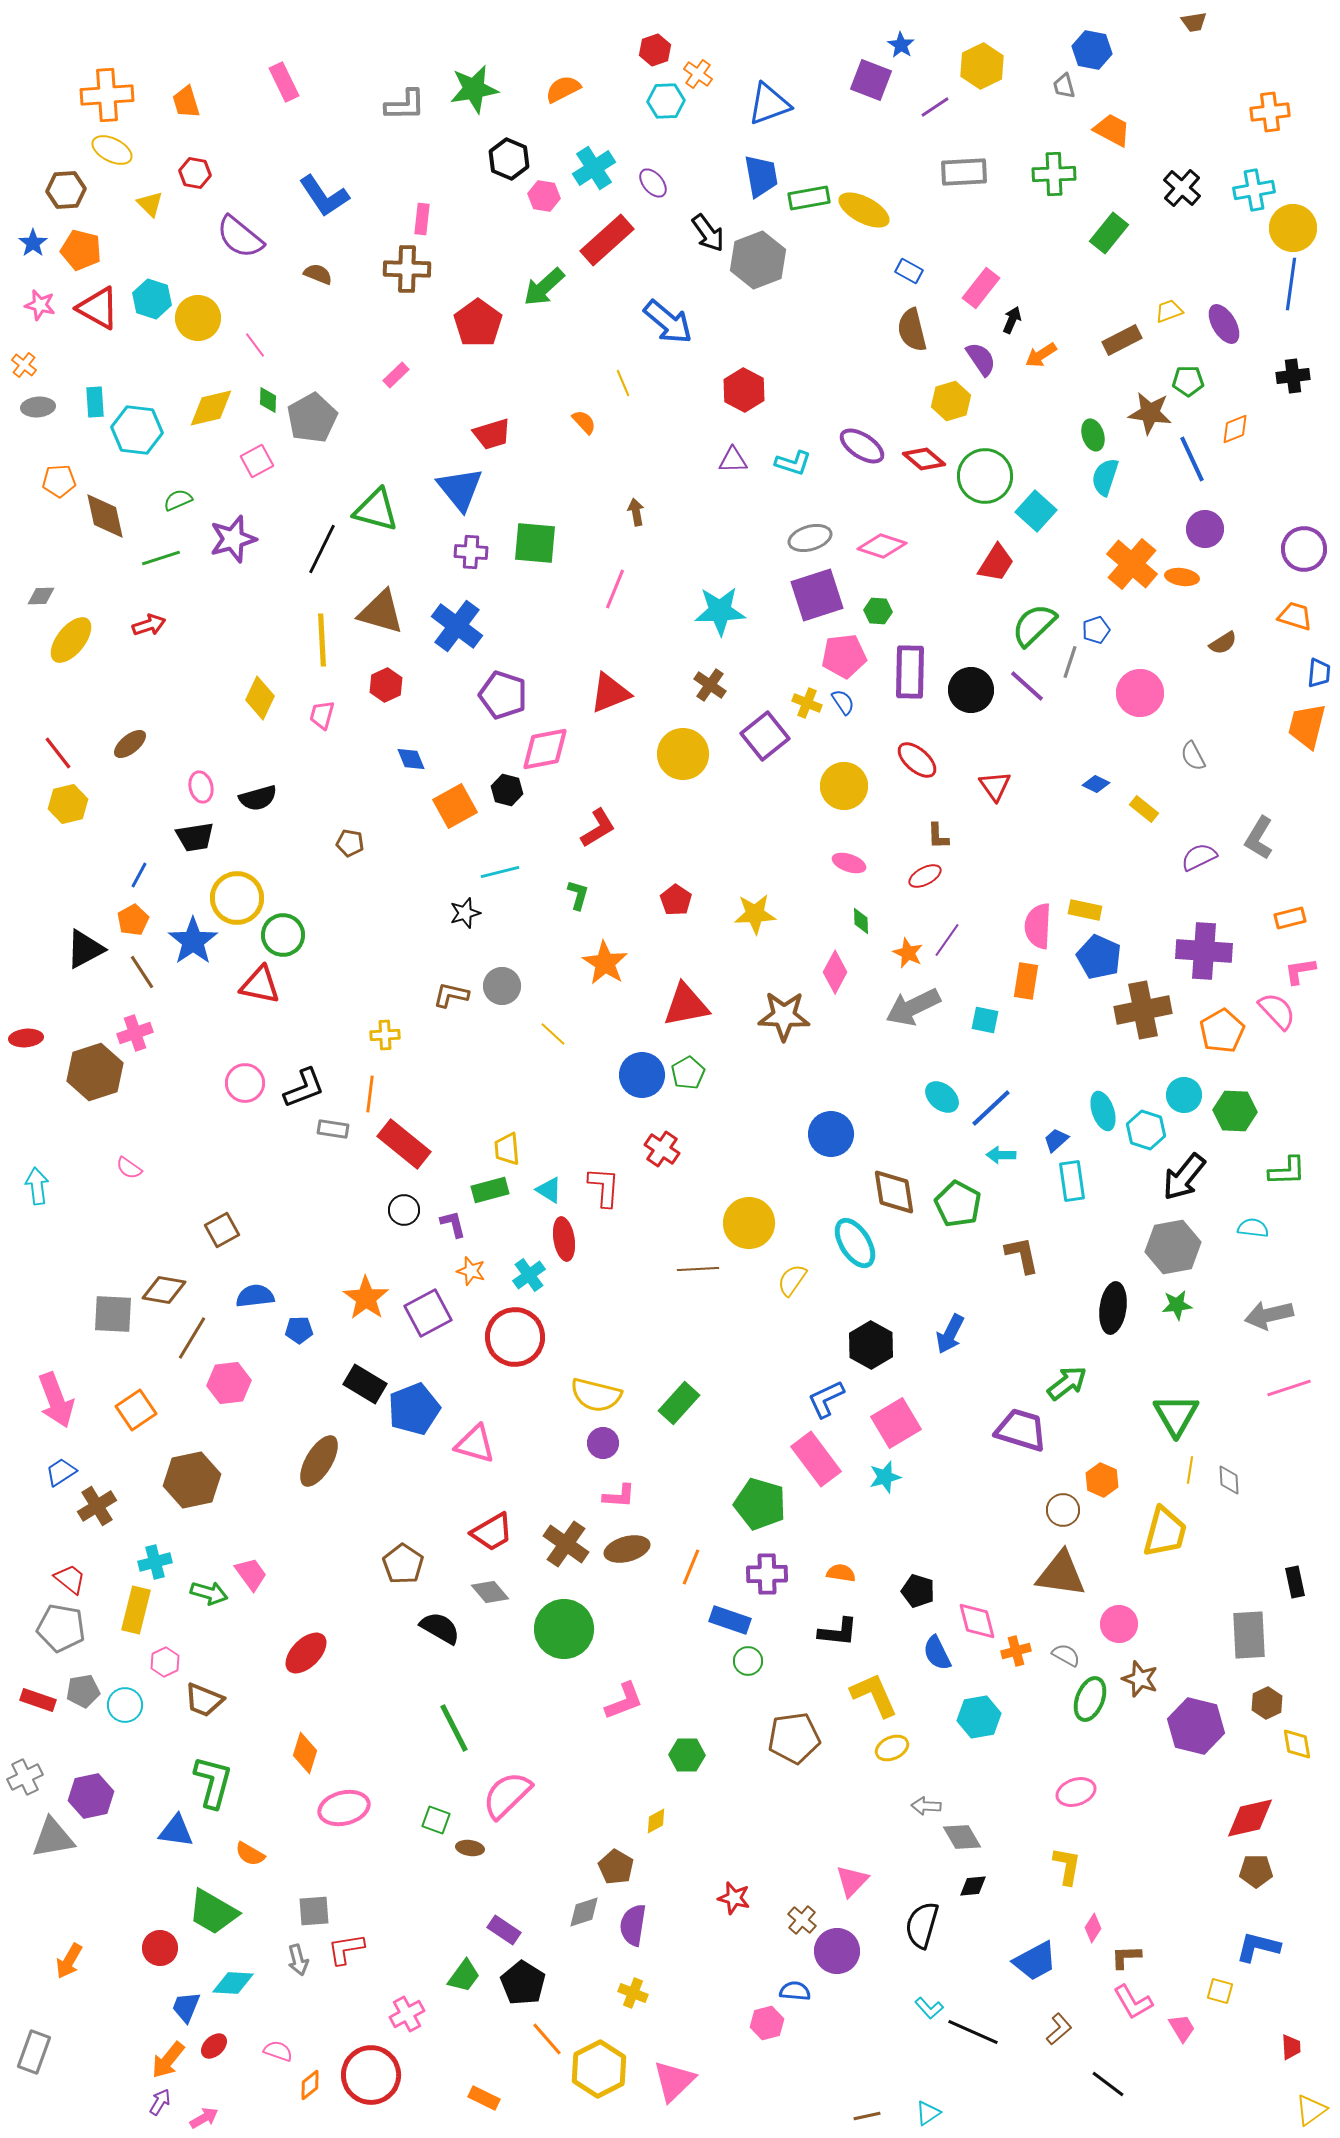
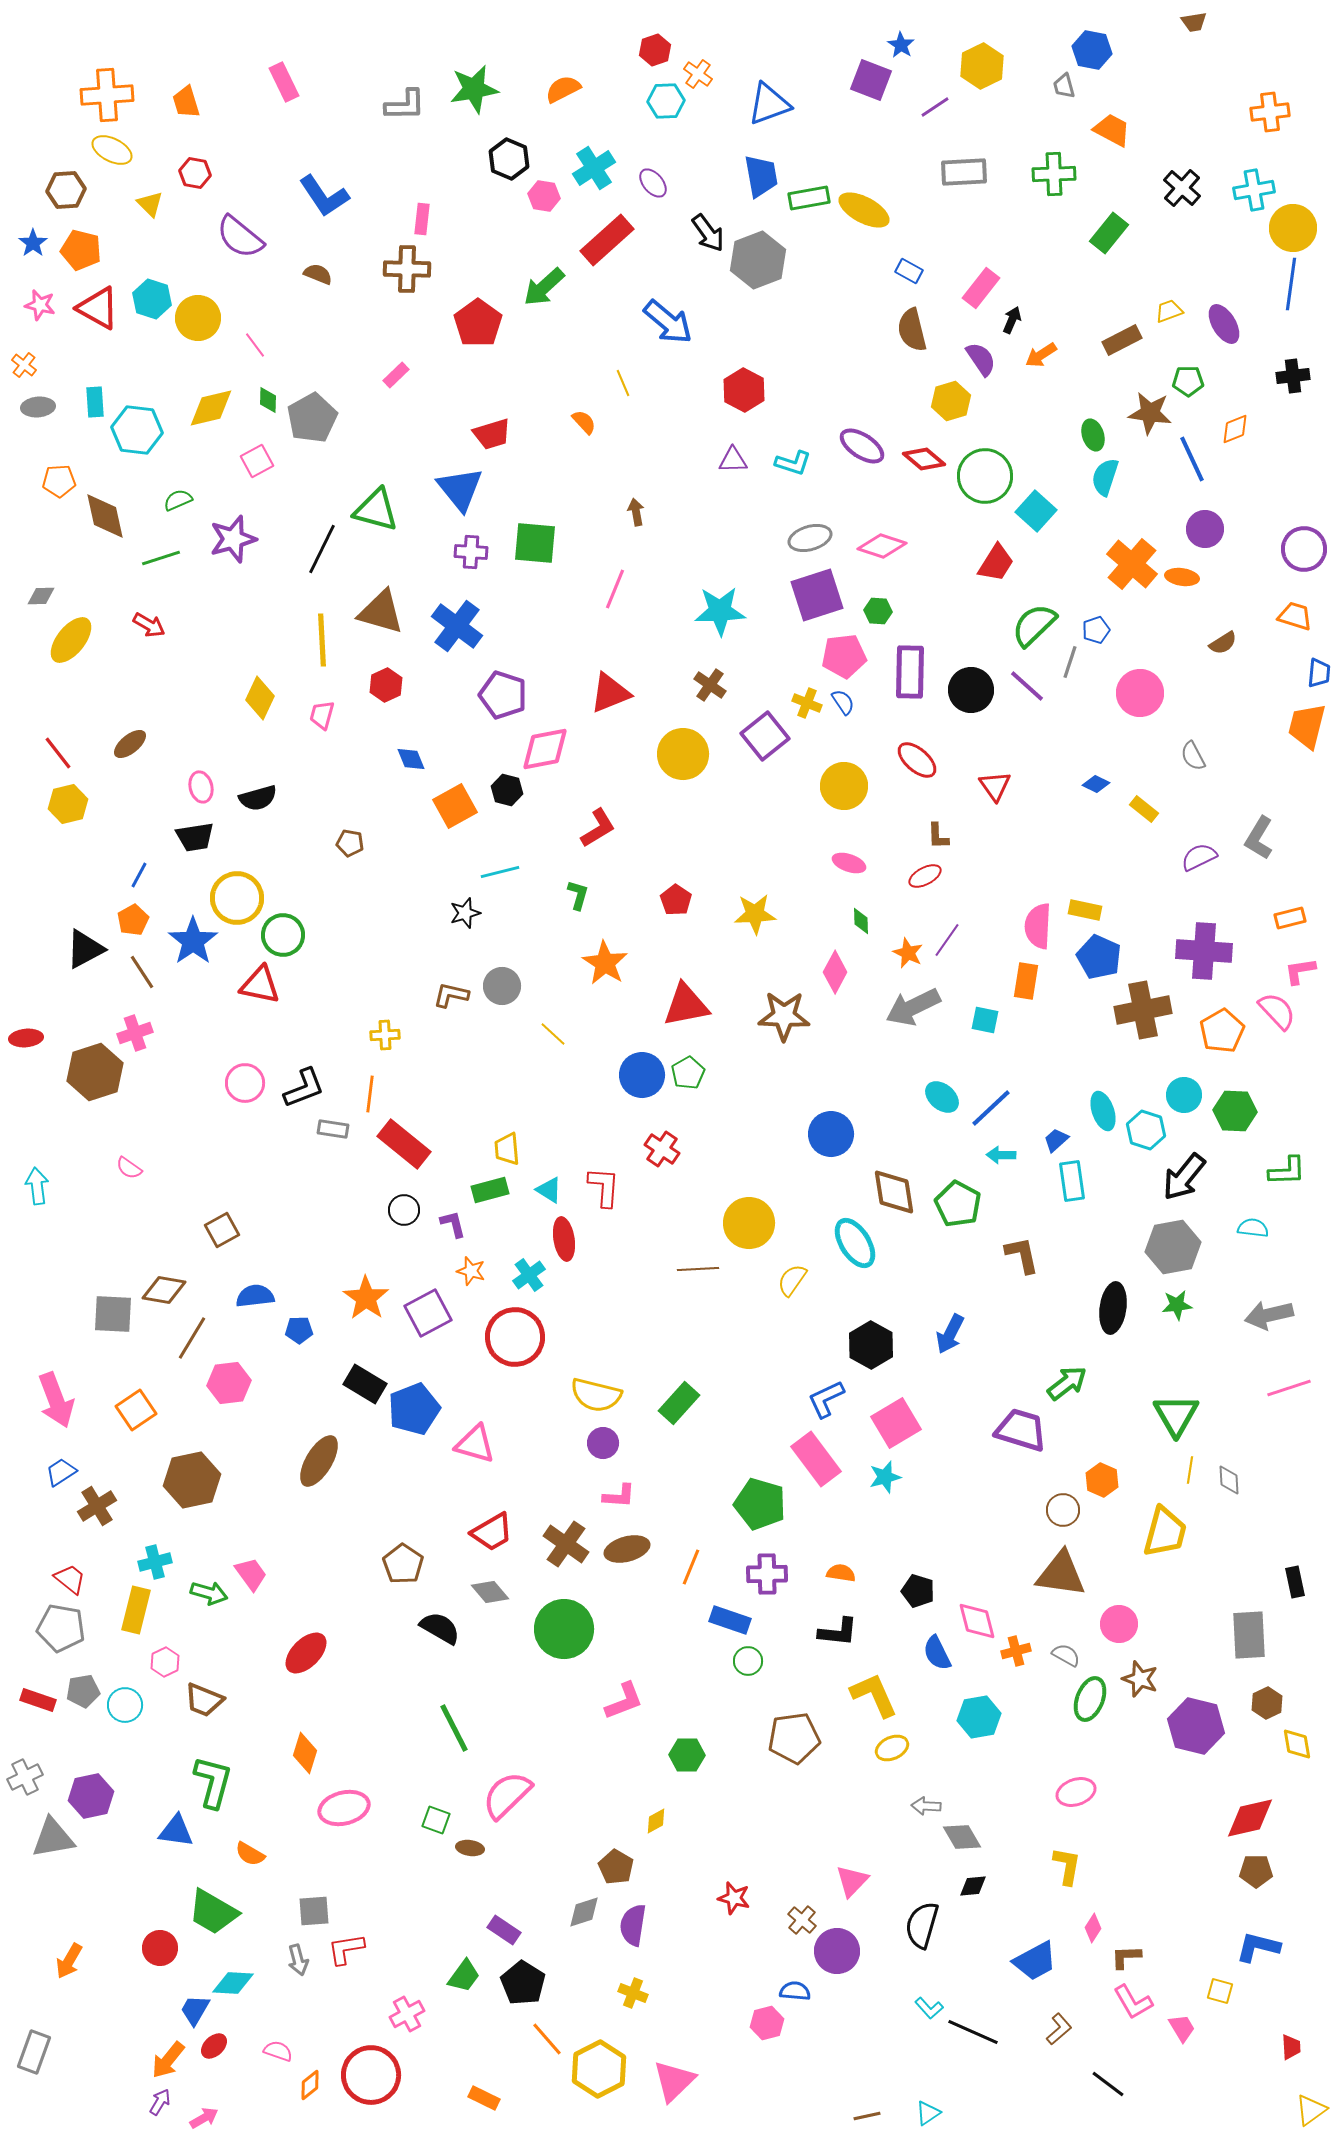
red arrow at (149, 625): rotated 48 degrees clockwise
blue trapezoid at (186, 2007): moved 9 px right, 3 px down; rotated 8 degrees clockwise
